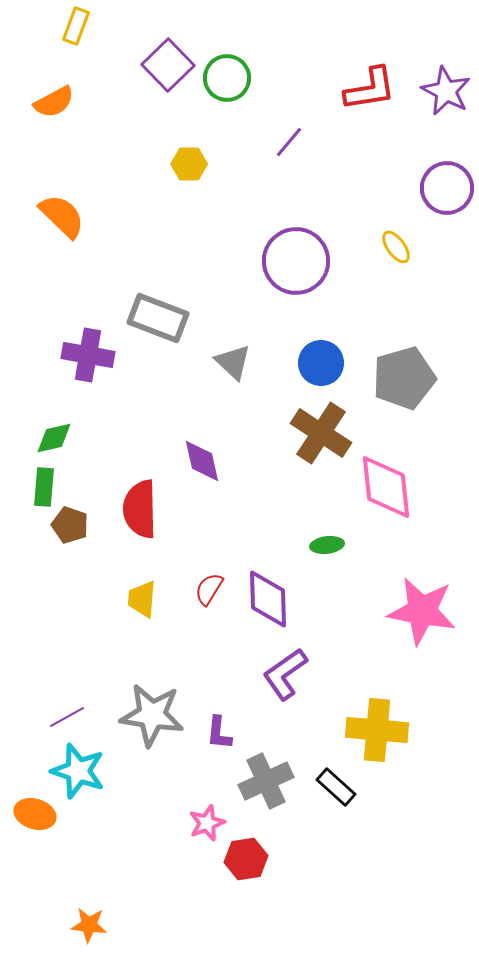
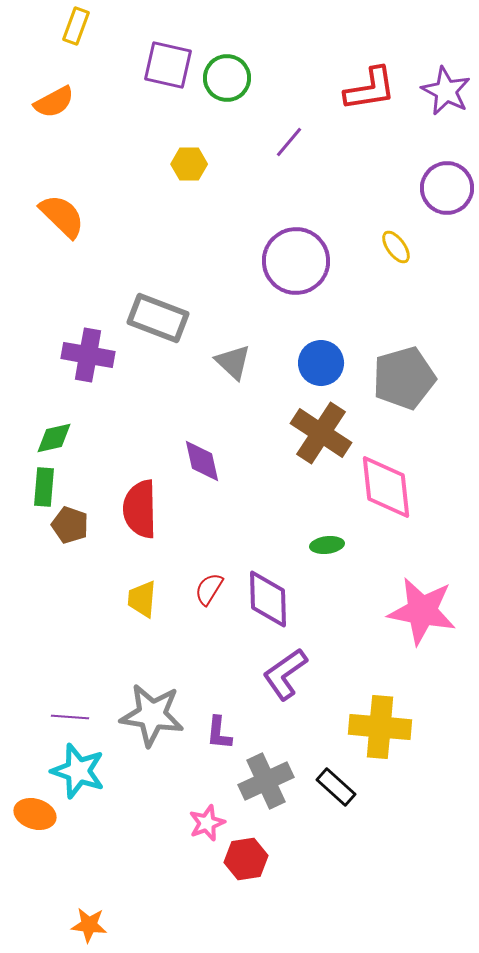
purple square at (168, 65): rotated 33 degrees counterclockwise
purple line at (67, 717): moved 3 px right; rotated 33 degrees clockwise
yellow cross at (377, 730): moved 3 px right, 3 px up
